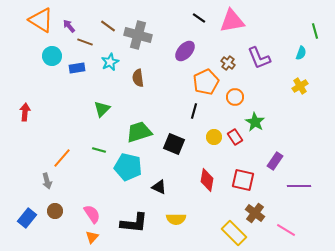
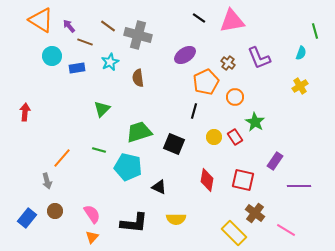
purple ellipse at (185, 51): moved 4 px down; rotated 15 degrees clockwise
